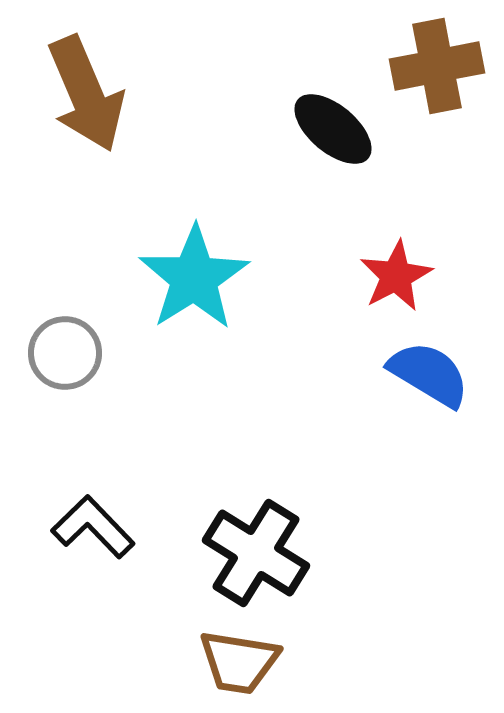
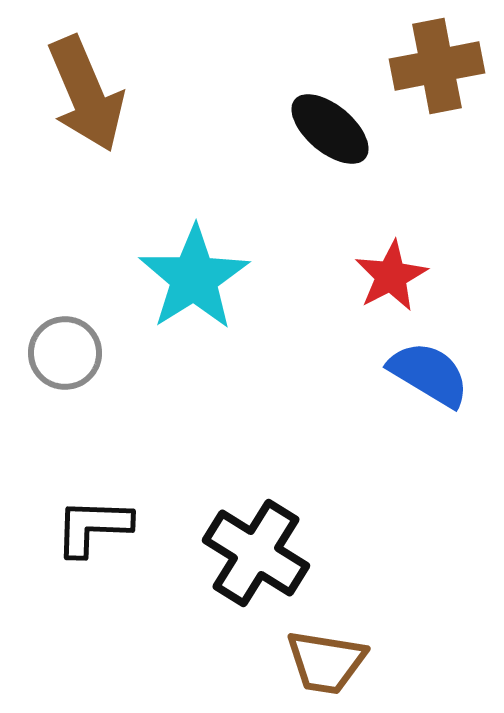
black ellipse: moved 3 px left
red star: moved 5 px left
black L-shape: rotated 44 degrees counterclockwise
brown trapezoid: moved 87 px right
